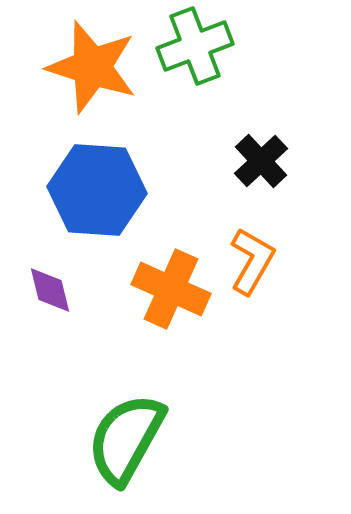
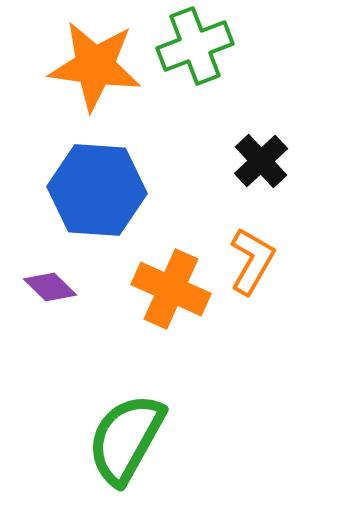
orange star: moved 3 px right, 1 px up; rotated 10 degrees counterclockwise
purple diamond: moved 3 px up; rotated 32 degrees counterclockwise
